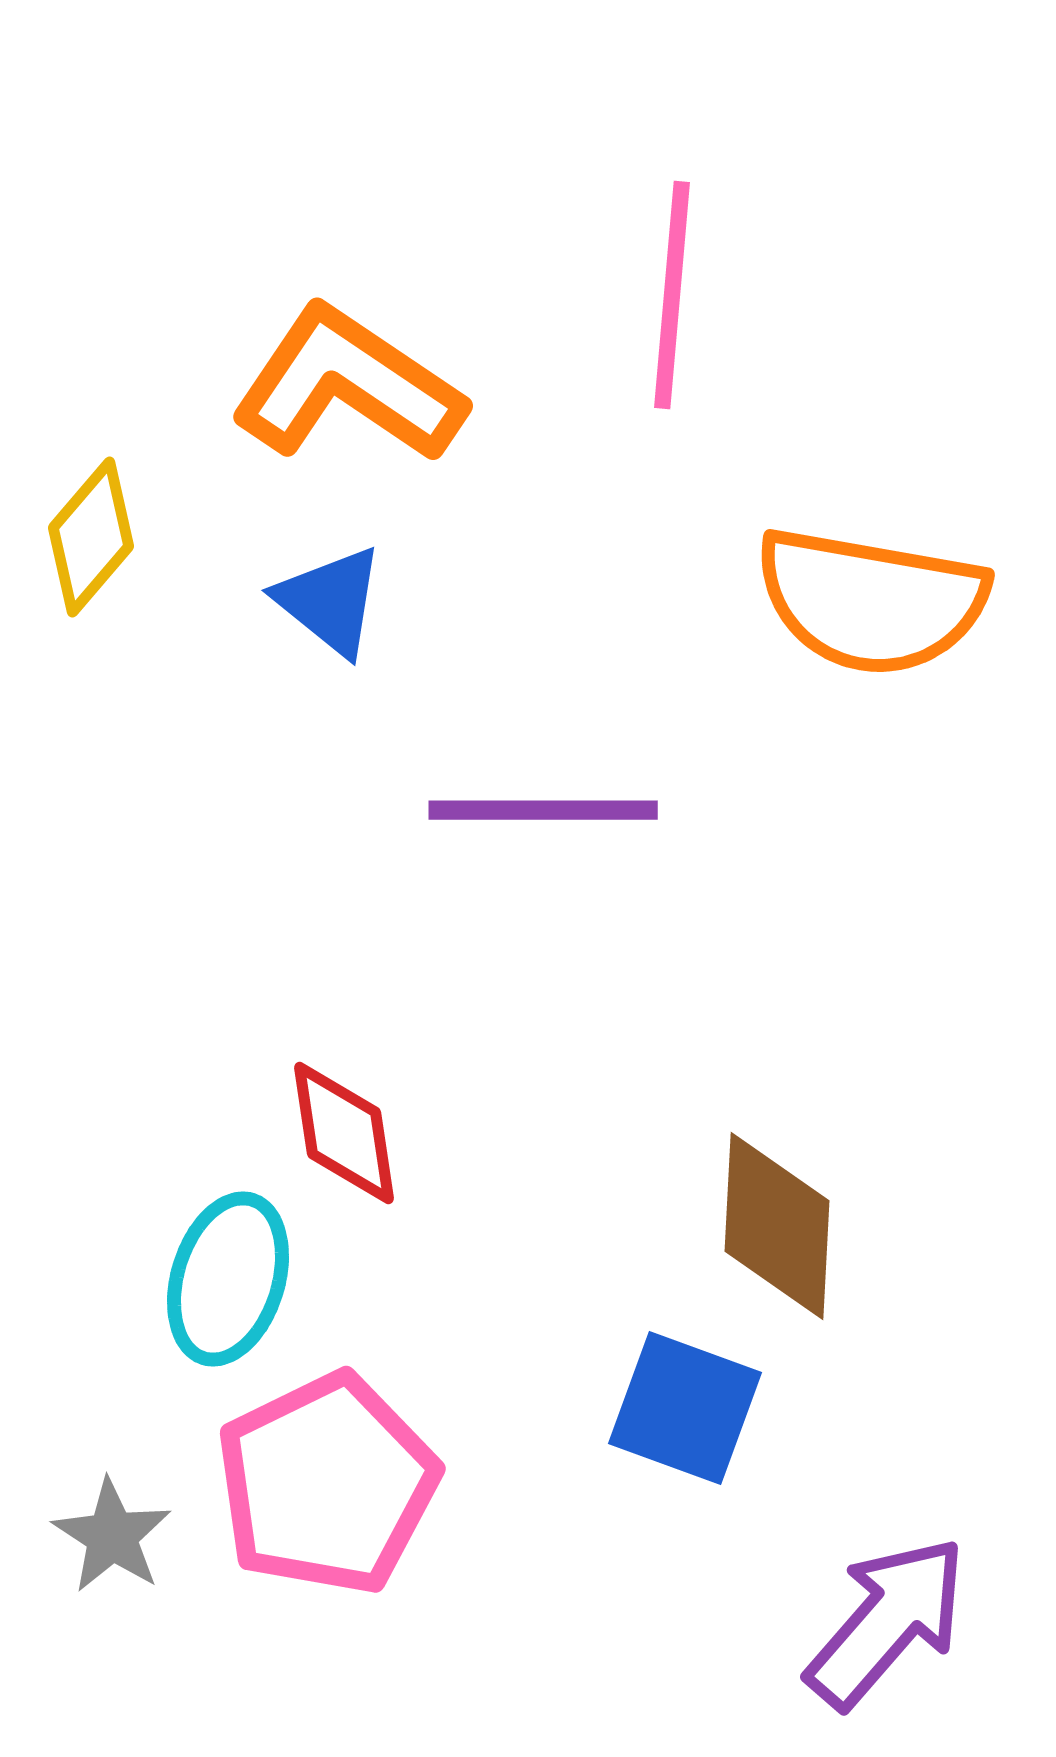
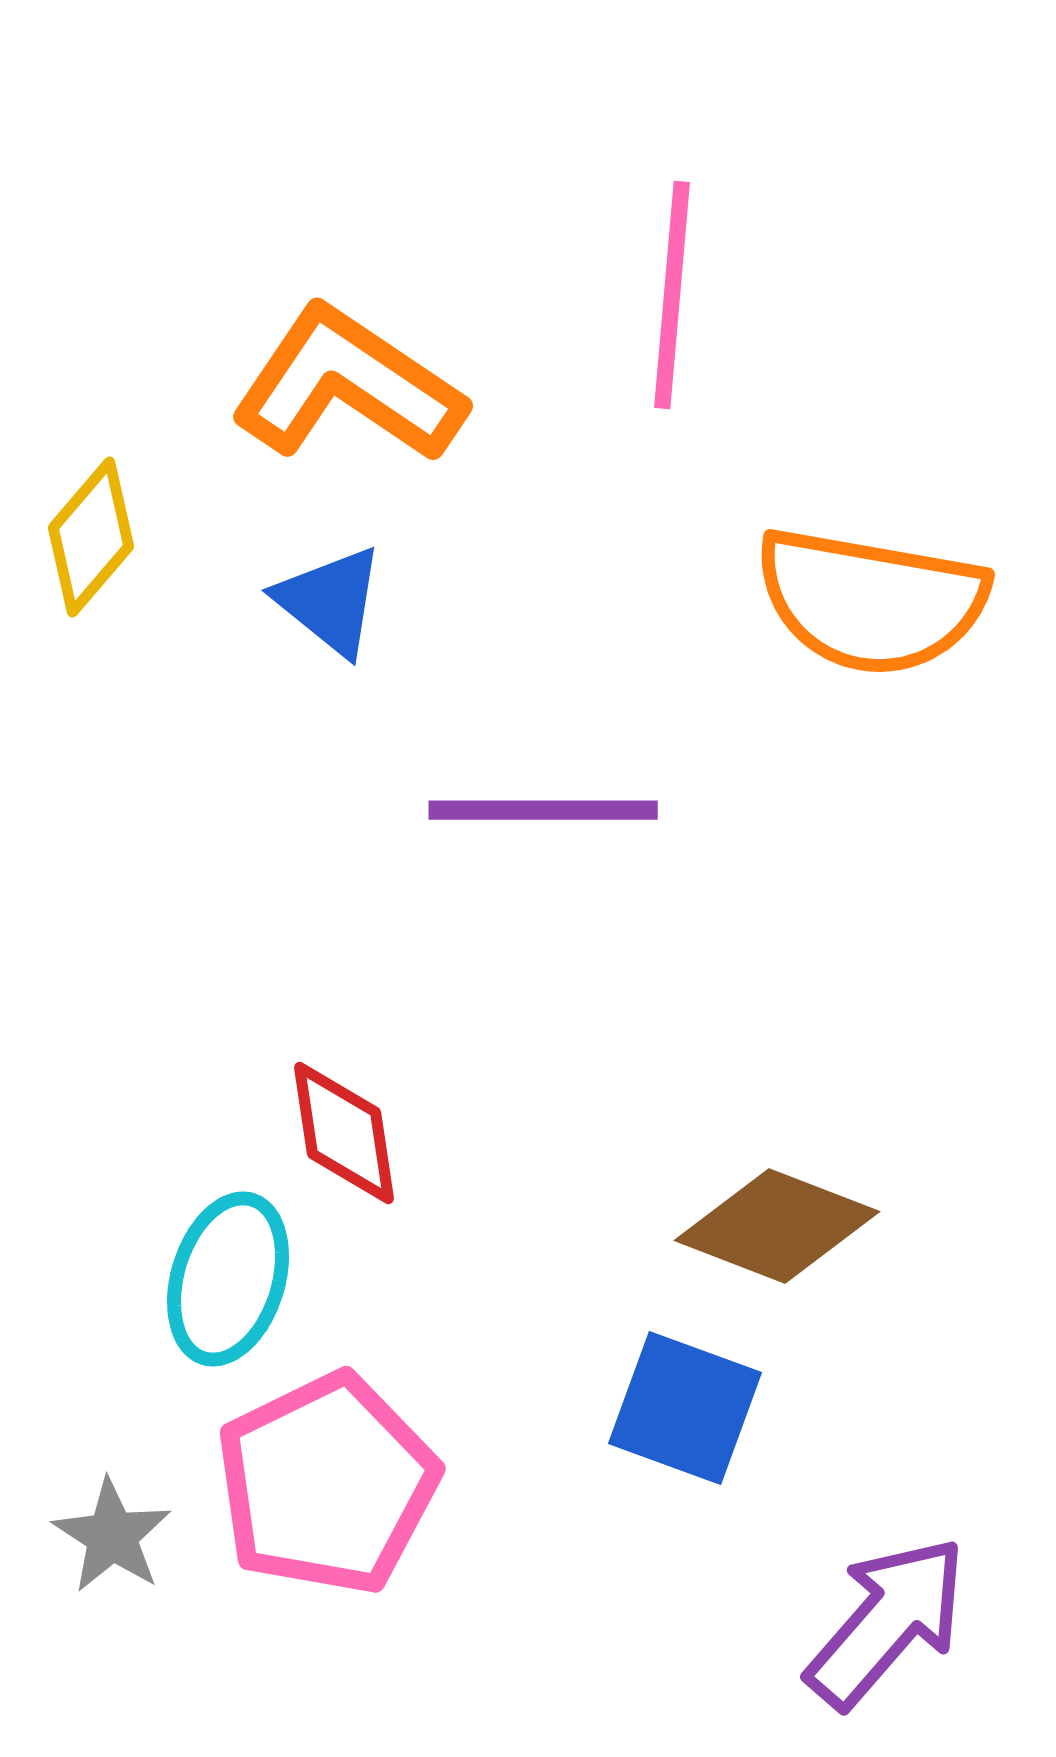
brown diamond: rotated 72 degrees counterclockwise
